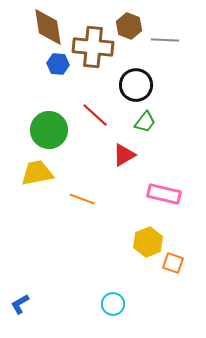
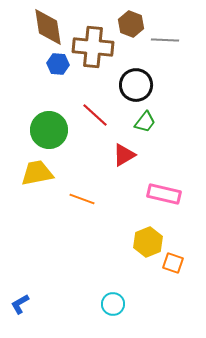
brown hexagon: moved 2 px right, 2 px up
